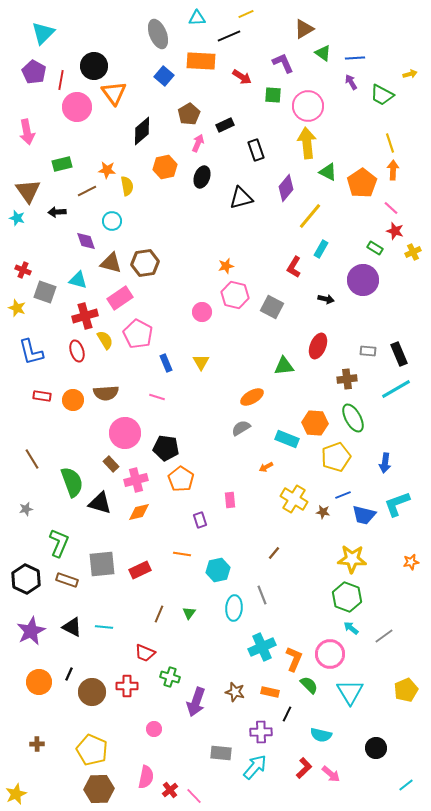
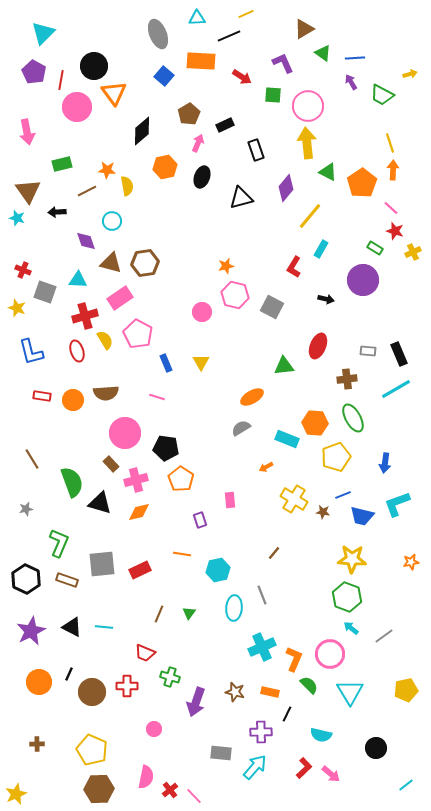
cyan triangle at (78, 280): rotated 12 degrees counterclockwise
blue trapezoid at (364, 515): moved 2 px left, 1 px down
yellow pentagon at (406, 690): rotated 10 degrees clockwise
